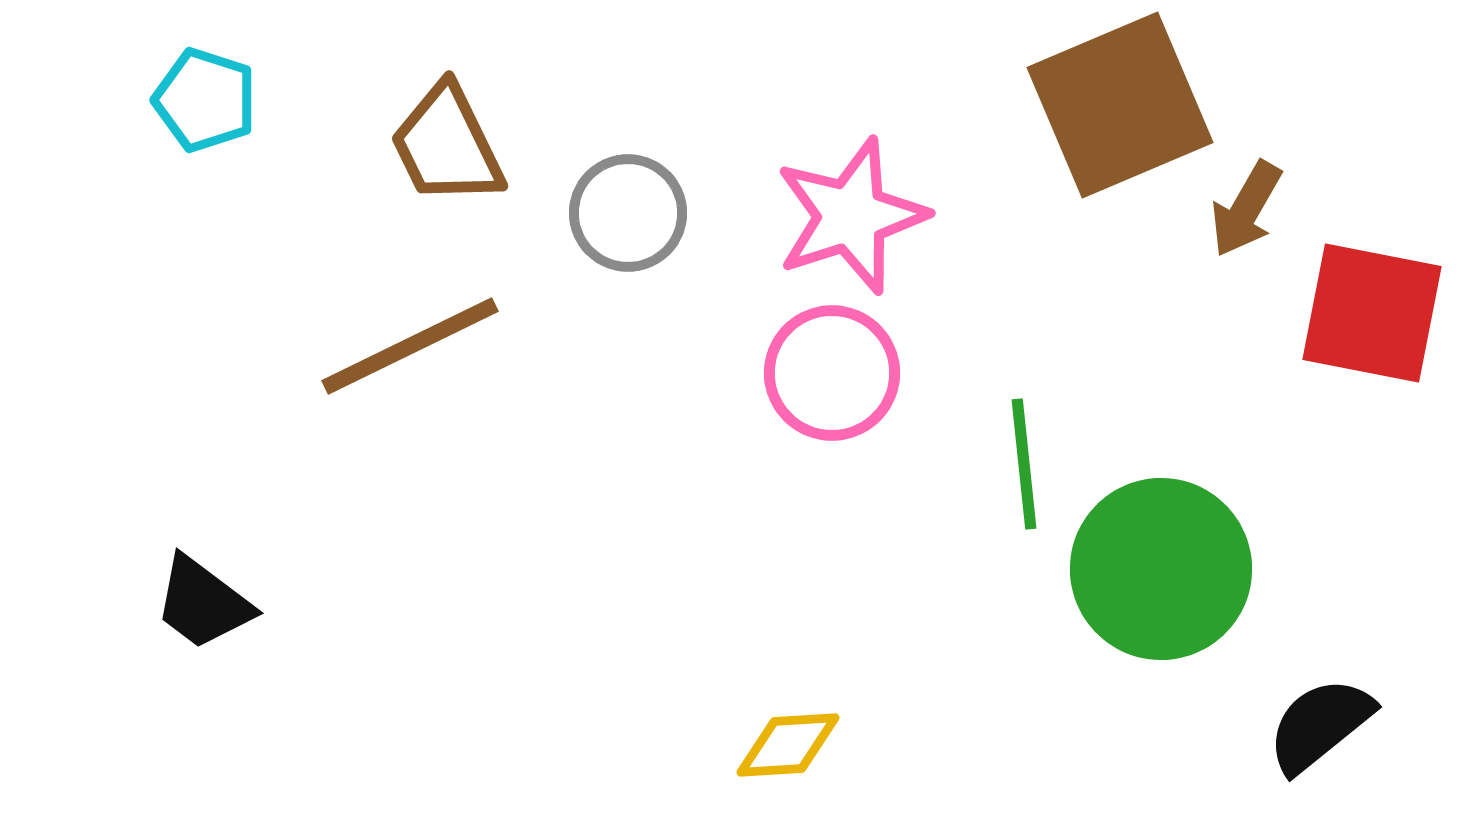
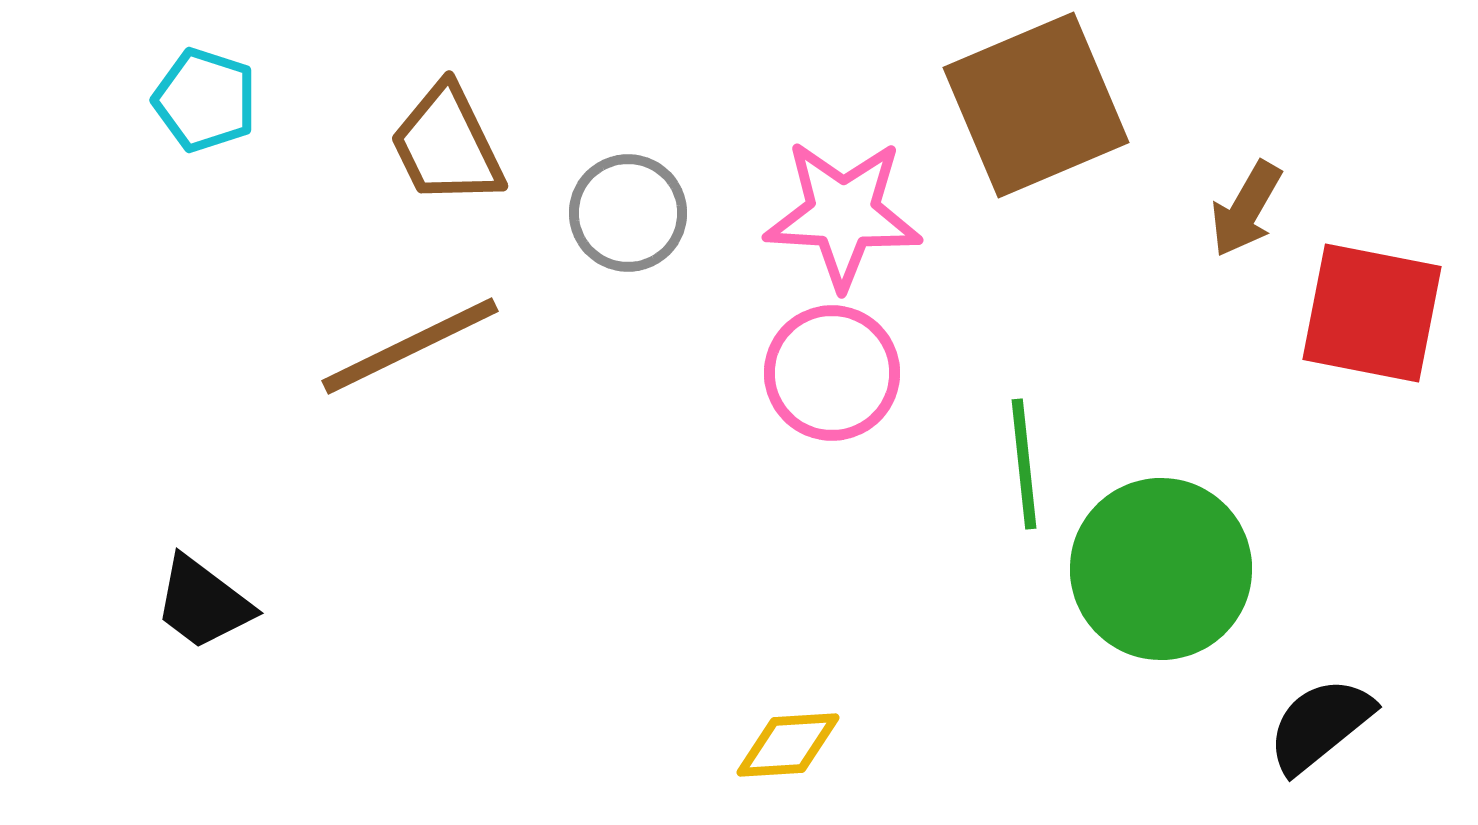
brown square: moved 84 px left
pink star: moved 8 px left, 2 px up; rotated 21 degrees clockwise
